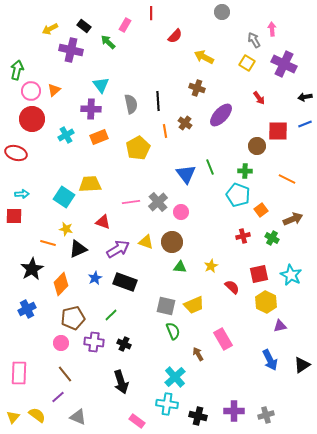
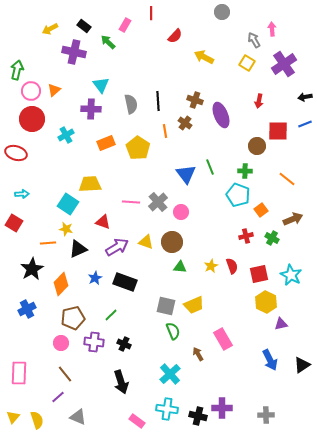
purple cross at (71, 50): moved 3 px right, 2 px down
purple cross at (284, 64): rotated 30 degrees clockwise
brown cross at (197, 88): moved 2 px left, 12 px down
red arrow at (259, 98): moved 3 px down; rotated 48 degrees clockwise
purple ellipse at (221, 115): rotated 65 degrees counterclockwise
orange rectangle at (99, 137): moved 7 px right, 6 px down
yellow pentagon at (138, 148): rotated 10 degrees counterclockwise
orange line at (287, 179): rotated 12 degrees clockwise
cyan square at (64, 197): moved 4 px right, 7 px down
pink line at (131, 202): rotated 12 degrees clockwise
red square at (14, 216): moved 7 px down; rotated 30 degrees clockwise
red cross at (243, 236): moved 3 px right
orange line at (48, 243): rotated 21 degrees counterclockwise
purple arrow at (118, 249): moved 1 px left, 2 px up
red semicircle at (232, 287): moved 21 px up; rotated 28 degrees clockwise
purple triangle at (280, 326): moved 1 px right, 2 px up
cyan cross at (175, 377): moved 5 px left, 3 px up
cyan cross at (167, 404): moved 5 px down
purple cross at (234, 411): moved 12 px left, 3 px up
yellow semicircle at (37, 415): moved 5 px down; rotated 36 degrees clockwise
gray cross at (266, 415): rotated 14 degrees clockwise
